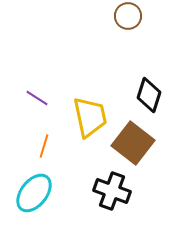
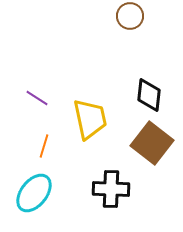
brown circle: moved 2 px right
black diamond: rotated 12 degrees counterclockwise
yellow trapezoid: moved 2 px down
brown square: moved 19 px right
black cross: moved 1 px left, 2 px up; rotated 18 degrees counterclockwise
